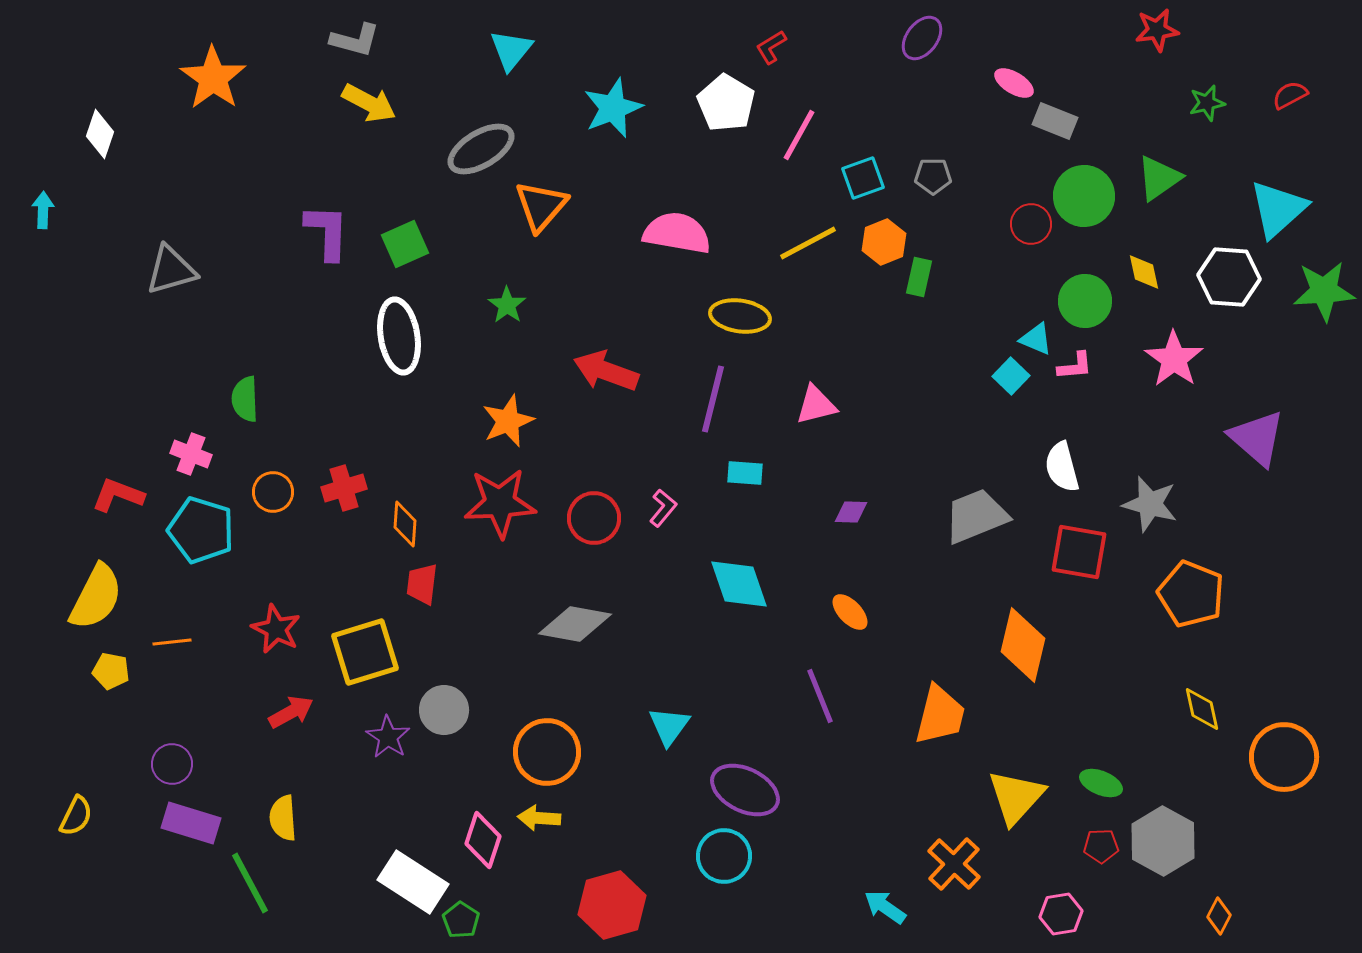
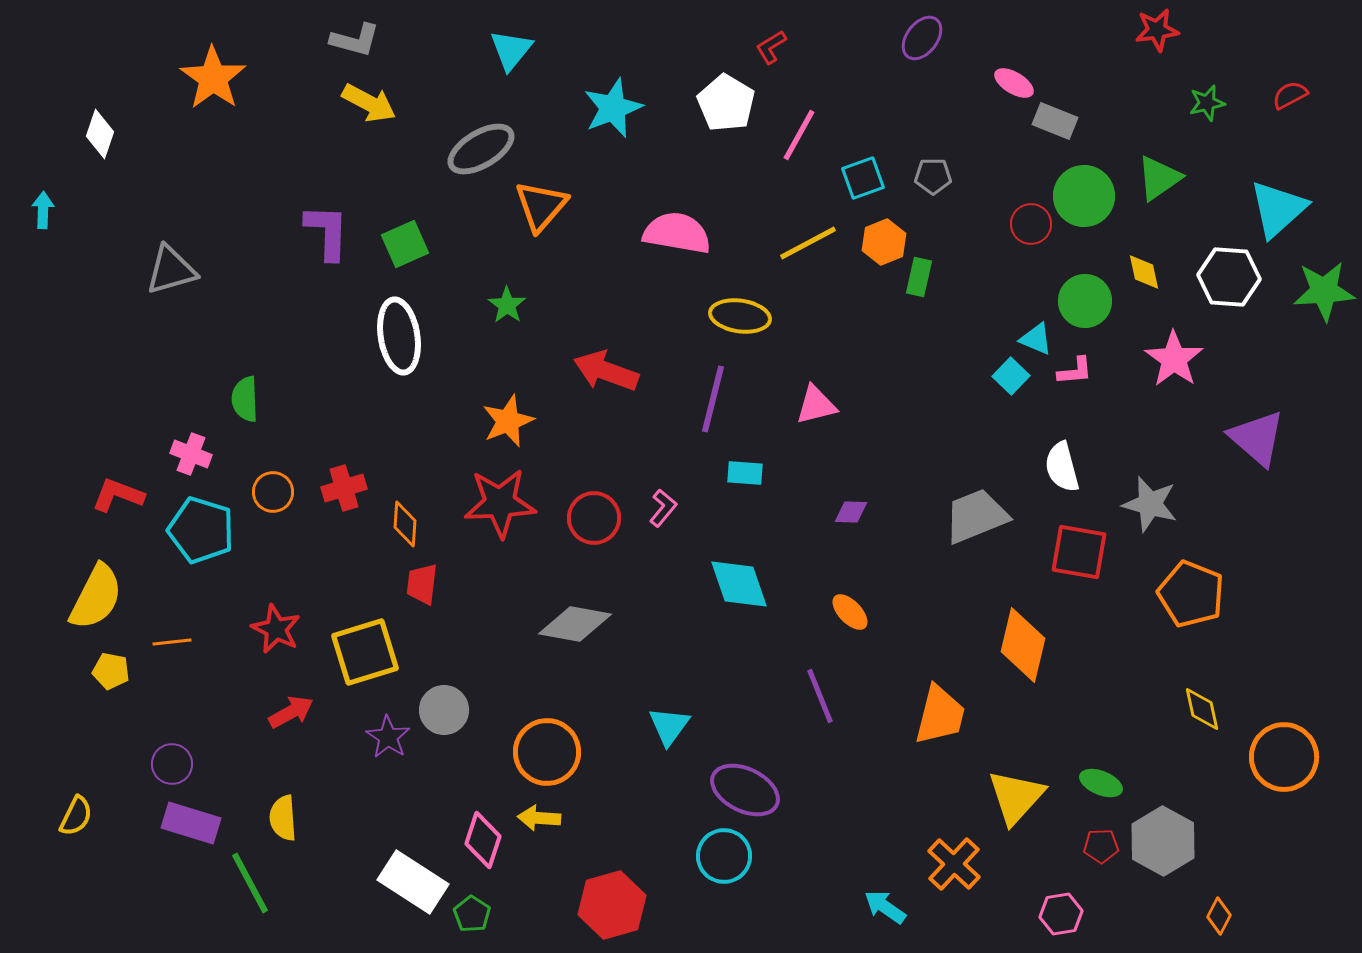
pink L-shape at (1075, 366): moved 5 px down
green pentagon at (461, 920): moved 11 px right, 6 px up
